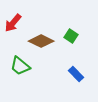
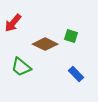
green square: rotated 16 degrees counterclockwise
brown diamond: moved 4 px right, 3 px down
green trapezoid: moved 1 px right, 1 px down
